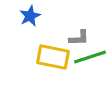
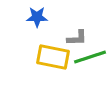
blue star: moved 7 px right, 1 px down; rotated 25 degrees clockwise
gray L-shape: moved 2 px left
